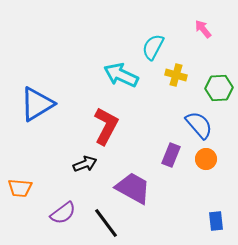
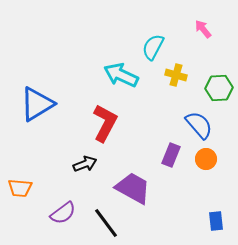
red L-shape: moved 1 px left, 3 px up
